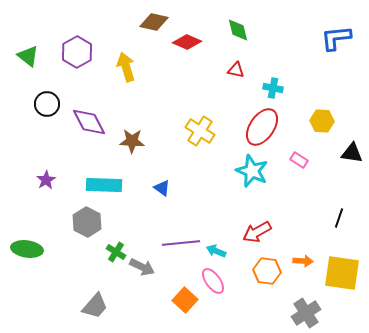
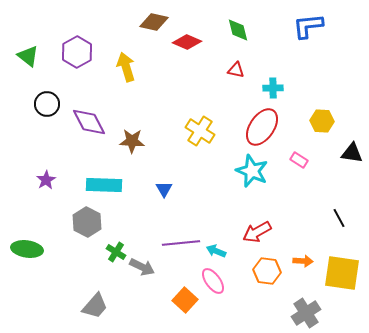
blue L-shape: moved 28 px left, 12 px up
cyan cross: rotated 12 degrees counterclockwise
blue triangle: moved 2 px right, 1 px down; rotated 24 degrees clockwise
black line: rotated 48 degrees counterclockwise
